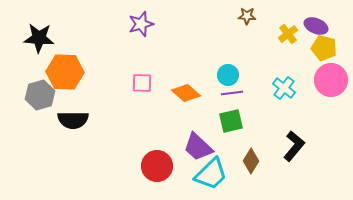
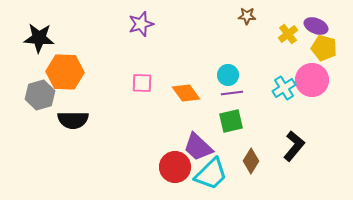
pink circle: moved 19 px left
cyan cross: rotated 20 degrees clockwise
orange diamond: rotated 12 degrees clockwise
red circle: moved 18 px right, 1 px down
